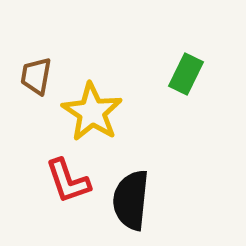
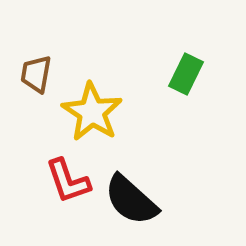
brown trapezoid: moved 2 px up
black semicircle: rotated 54 degrees counterclockwise
